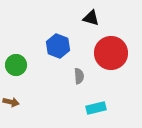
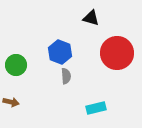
blue hexagon: moved 2 px right, 6 px down
red circle: moved 6 px right
gray semicircle: moved 13 px left
